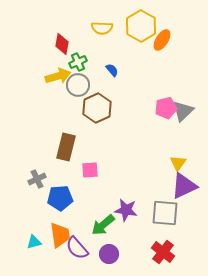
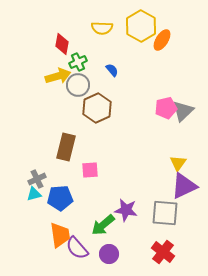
cyan triangle: moved 48 px up
